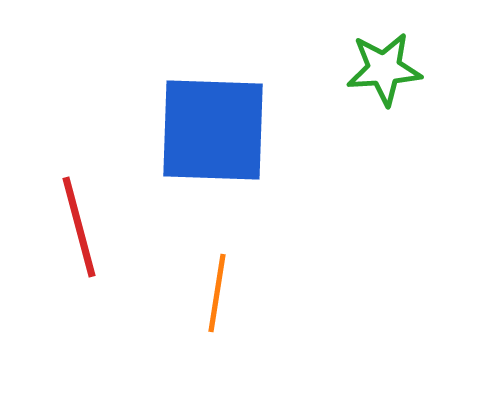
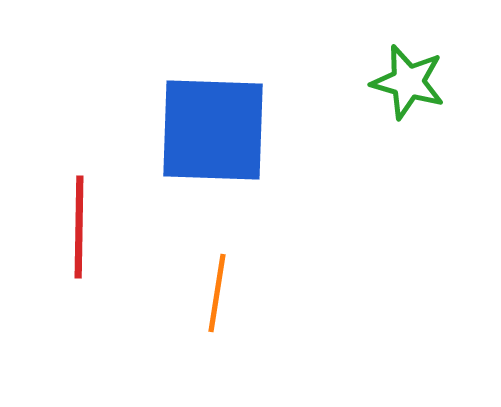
green star: moved 24 px right, 13 px down; rotated 20 degrees clockwise
red line: rotated 16 degrees clockwise
